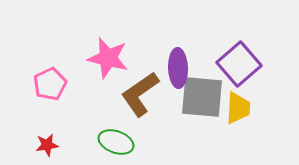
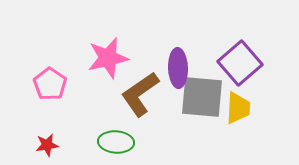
pink star: rotated 27 degrees counterclockwise
purple square: moved 1 px right, 1 px up
pink pentagon: rotated 12 degrees counterclockwise
green ellipse: rotated 16 degrees counterclockwise
